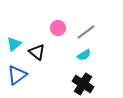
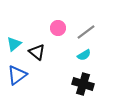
black cross: rotated 15 degrees counterclockwise
